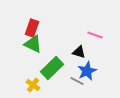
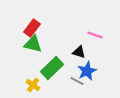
red rectangle: rotated 18 degrees clockwise
green triangle: rotated 12 degrees counterclockwise
